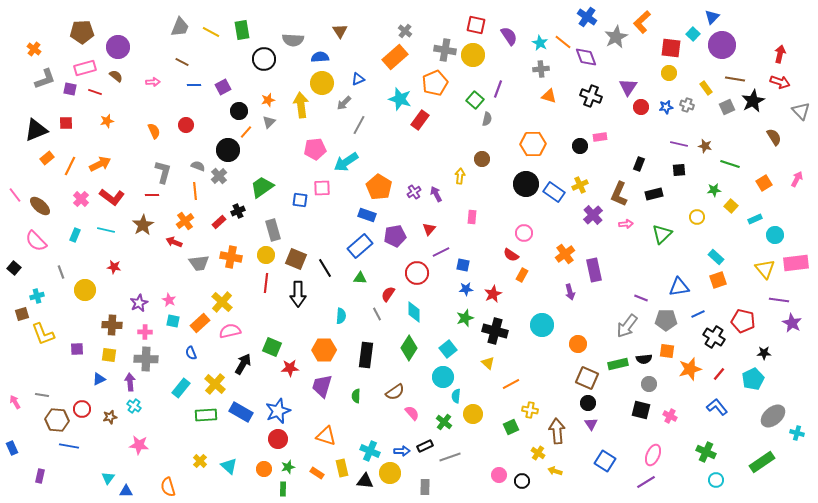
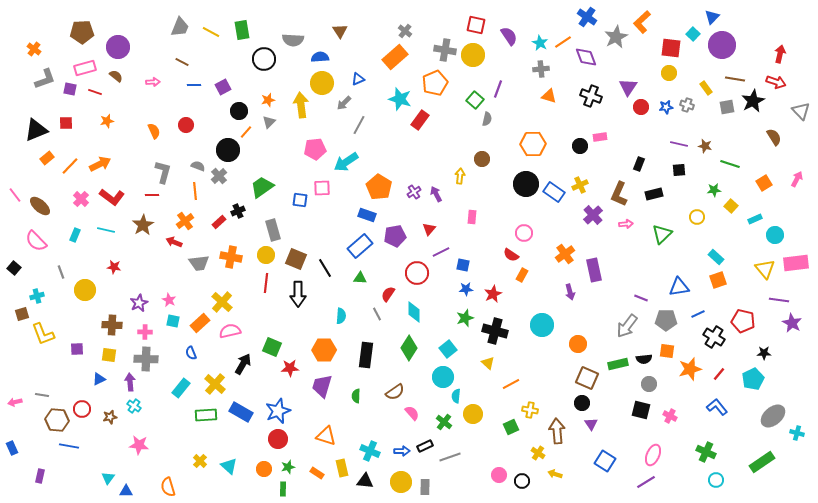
orange line at (563, 42): rotated 72 degrees counterclockwise
red arrow at (780, 82): moved 4 px left
gray square at (727, 107): rotated 14 degrees clockwise
orange line at (70, 166): rotated 18 degrees clockwise
pink arrow at (15, 402): rotated 72 degrees counterclockwise
black circle at (588, 403): moved 6 px left
yellow arrow at (555, 471): moved 3 px down
yellow circle at (390, 473): moved 11 px right, 9 px down
